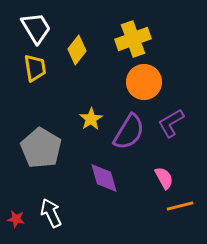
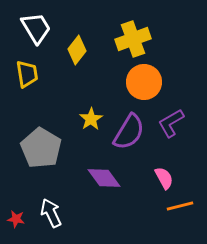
yellow trapezoid: moved 8 px left, 6 px down
purple diamond: rotated 20 degrees counterclockwise
